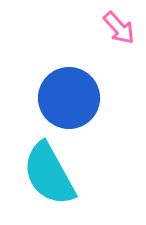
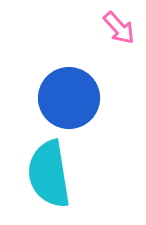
cyan semicircle: rotated 20 degrees clockwise
